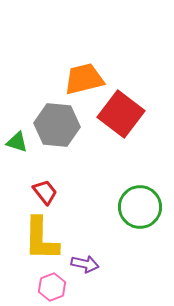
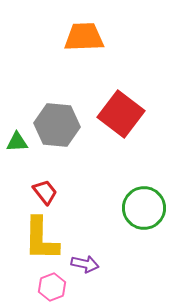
orange trapezoid: moved 42 px up; rotated 12 degrees clockwise
green triangle: rotated 20 degrees counterclockwise
green circle: moved 4 px right, 1 px down
